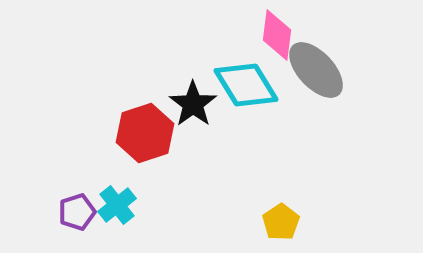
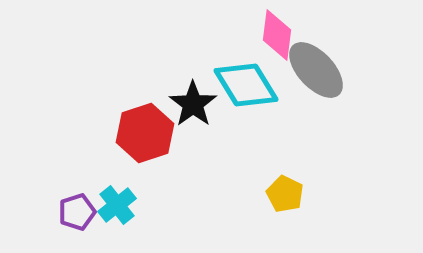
yellow pentagon: moved 4 px right, 28 px up; rotated 12 degrees counterclockwise
